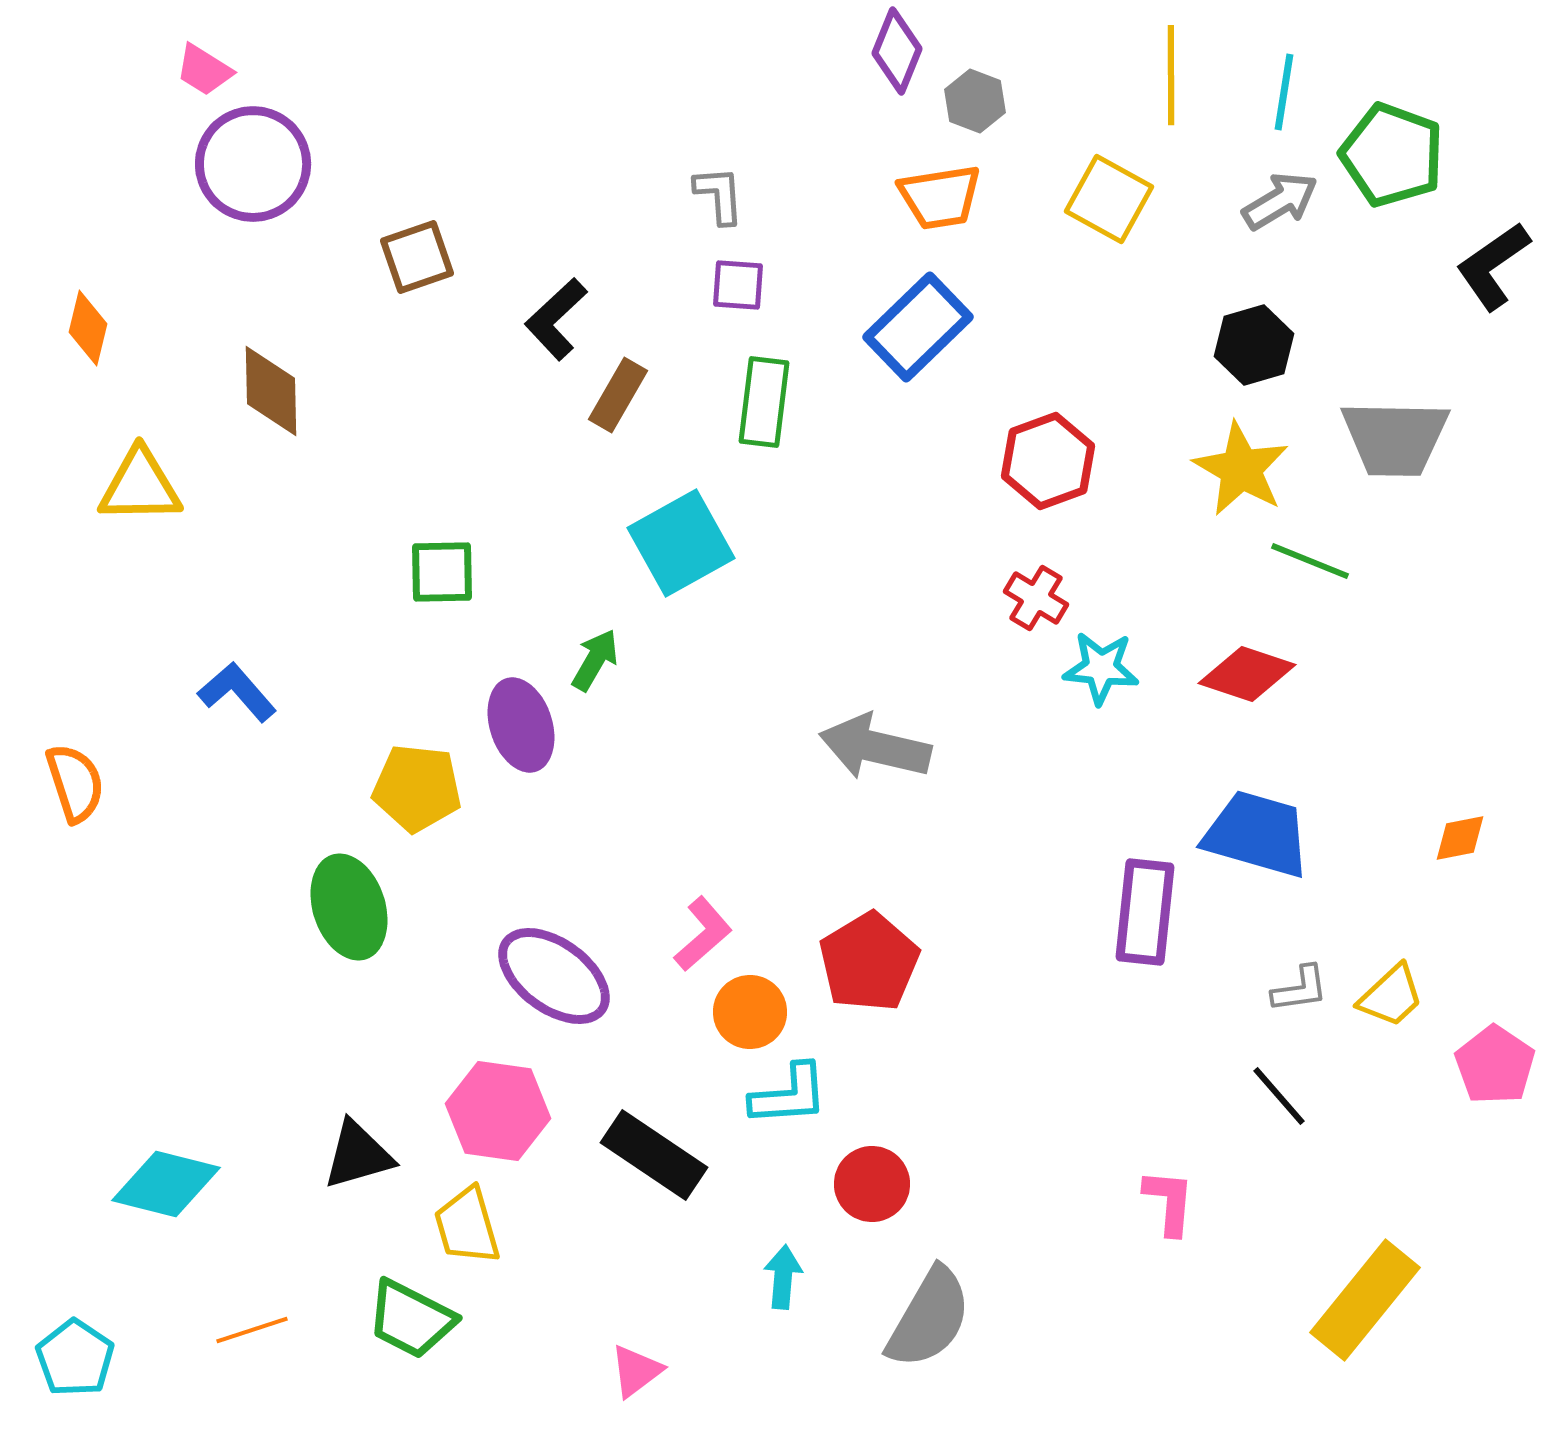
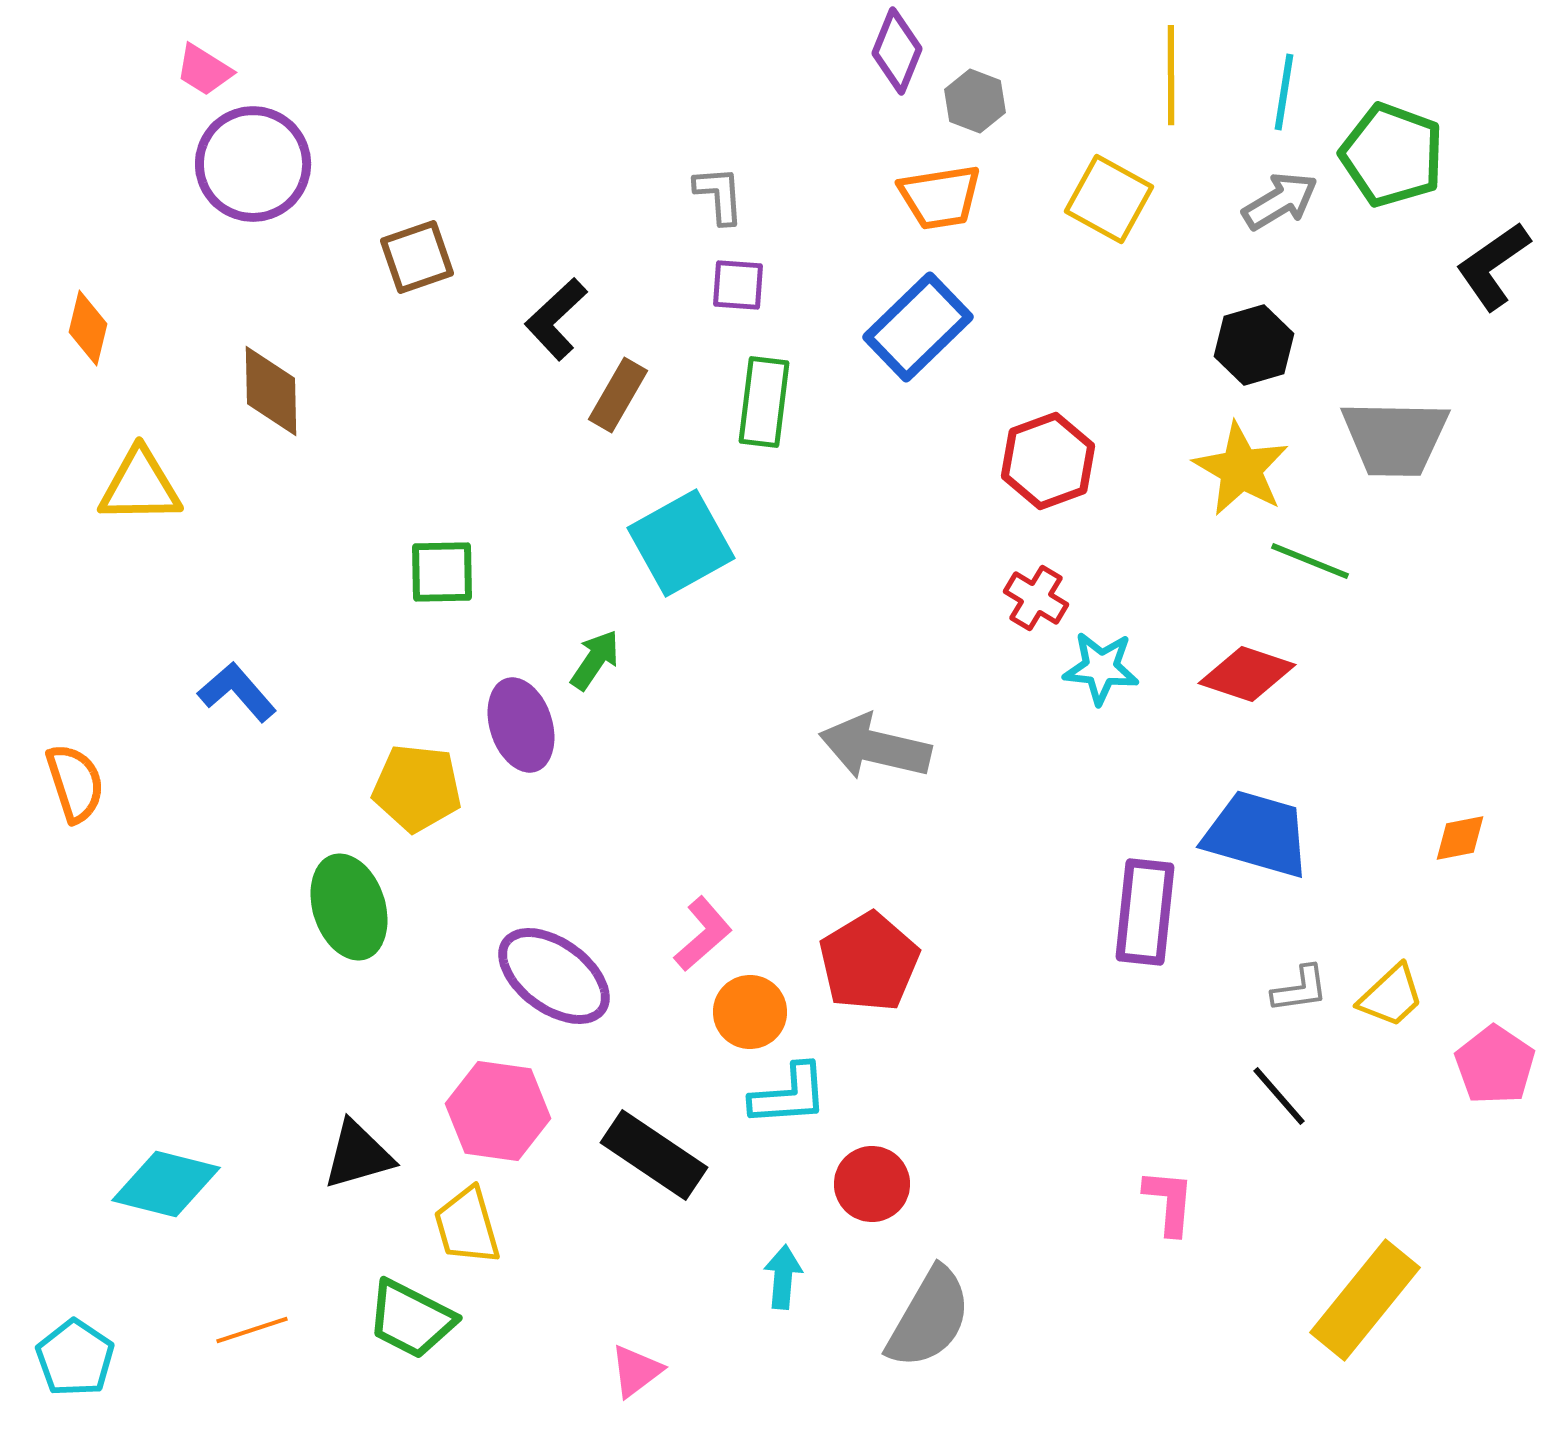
green arrow at (595, 660): rotated 4 degrees clockwise
